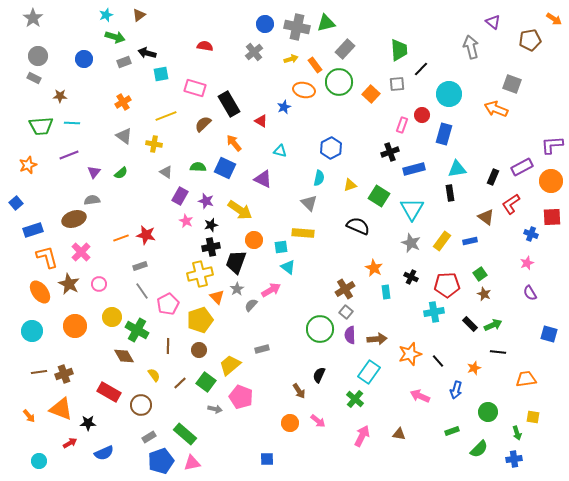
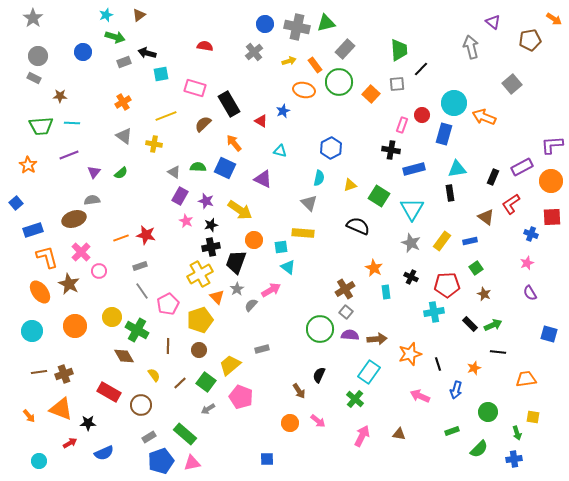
blue circle at (84, 59): moved 1 px left, 7 px up
yellow arrow at (291, 59): moved 2 px left, 2 px down
gray square at (512, 84): rotated 30 degrees clockwise
cyan circle at (449, 94): moved 5 px right, 9 px down
blue star at (284, 107): moved 1 px left, 4 px down
orange arrow at (496, 109): moved 12 px left, 8 px down
black cross at (390, 152): moved 1 px right, 2 px up; rotated 30 degrees clockwise
orange star at (28, 165): rotated 18 degrees counterclockwise
gray triangle at (166, 172): moved 8 px right
yellow cross at (200, 274): rotated 15 degrees counterclockwise
green square at (480, 274): moved 4 px left, 6 px up
pink circle at (99, 284): moved 13 px up
purple semicircle at (350, 335): rotated 96 degrees clockwise
black line at (438, 361): moved 3 px down; rotated 24 degrees clockwise
gray arrow at (215, 409): moved 7 px left; rotated 136 degrees clockwise
